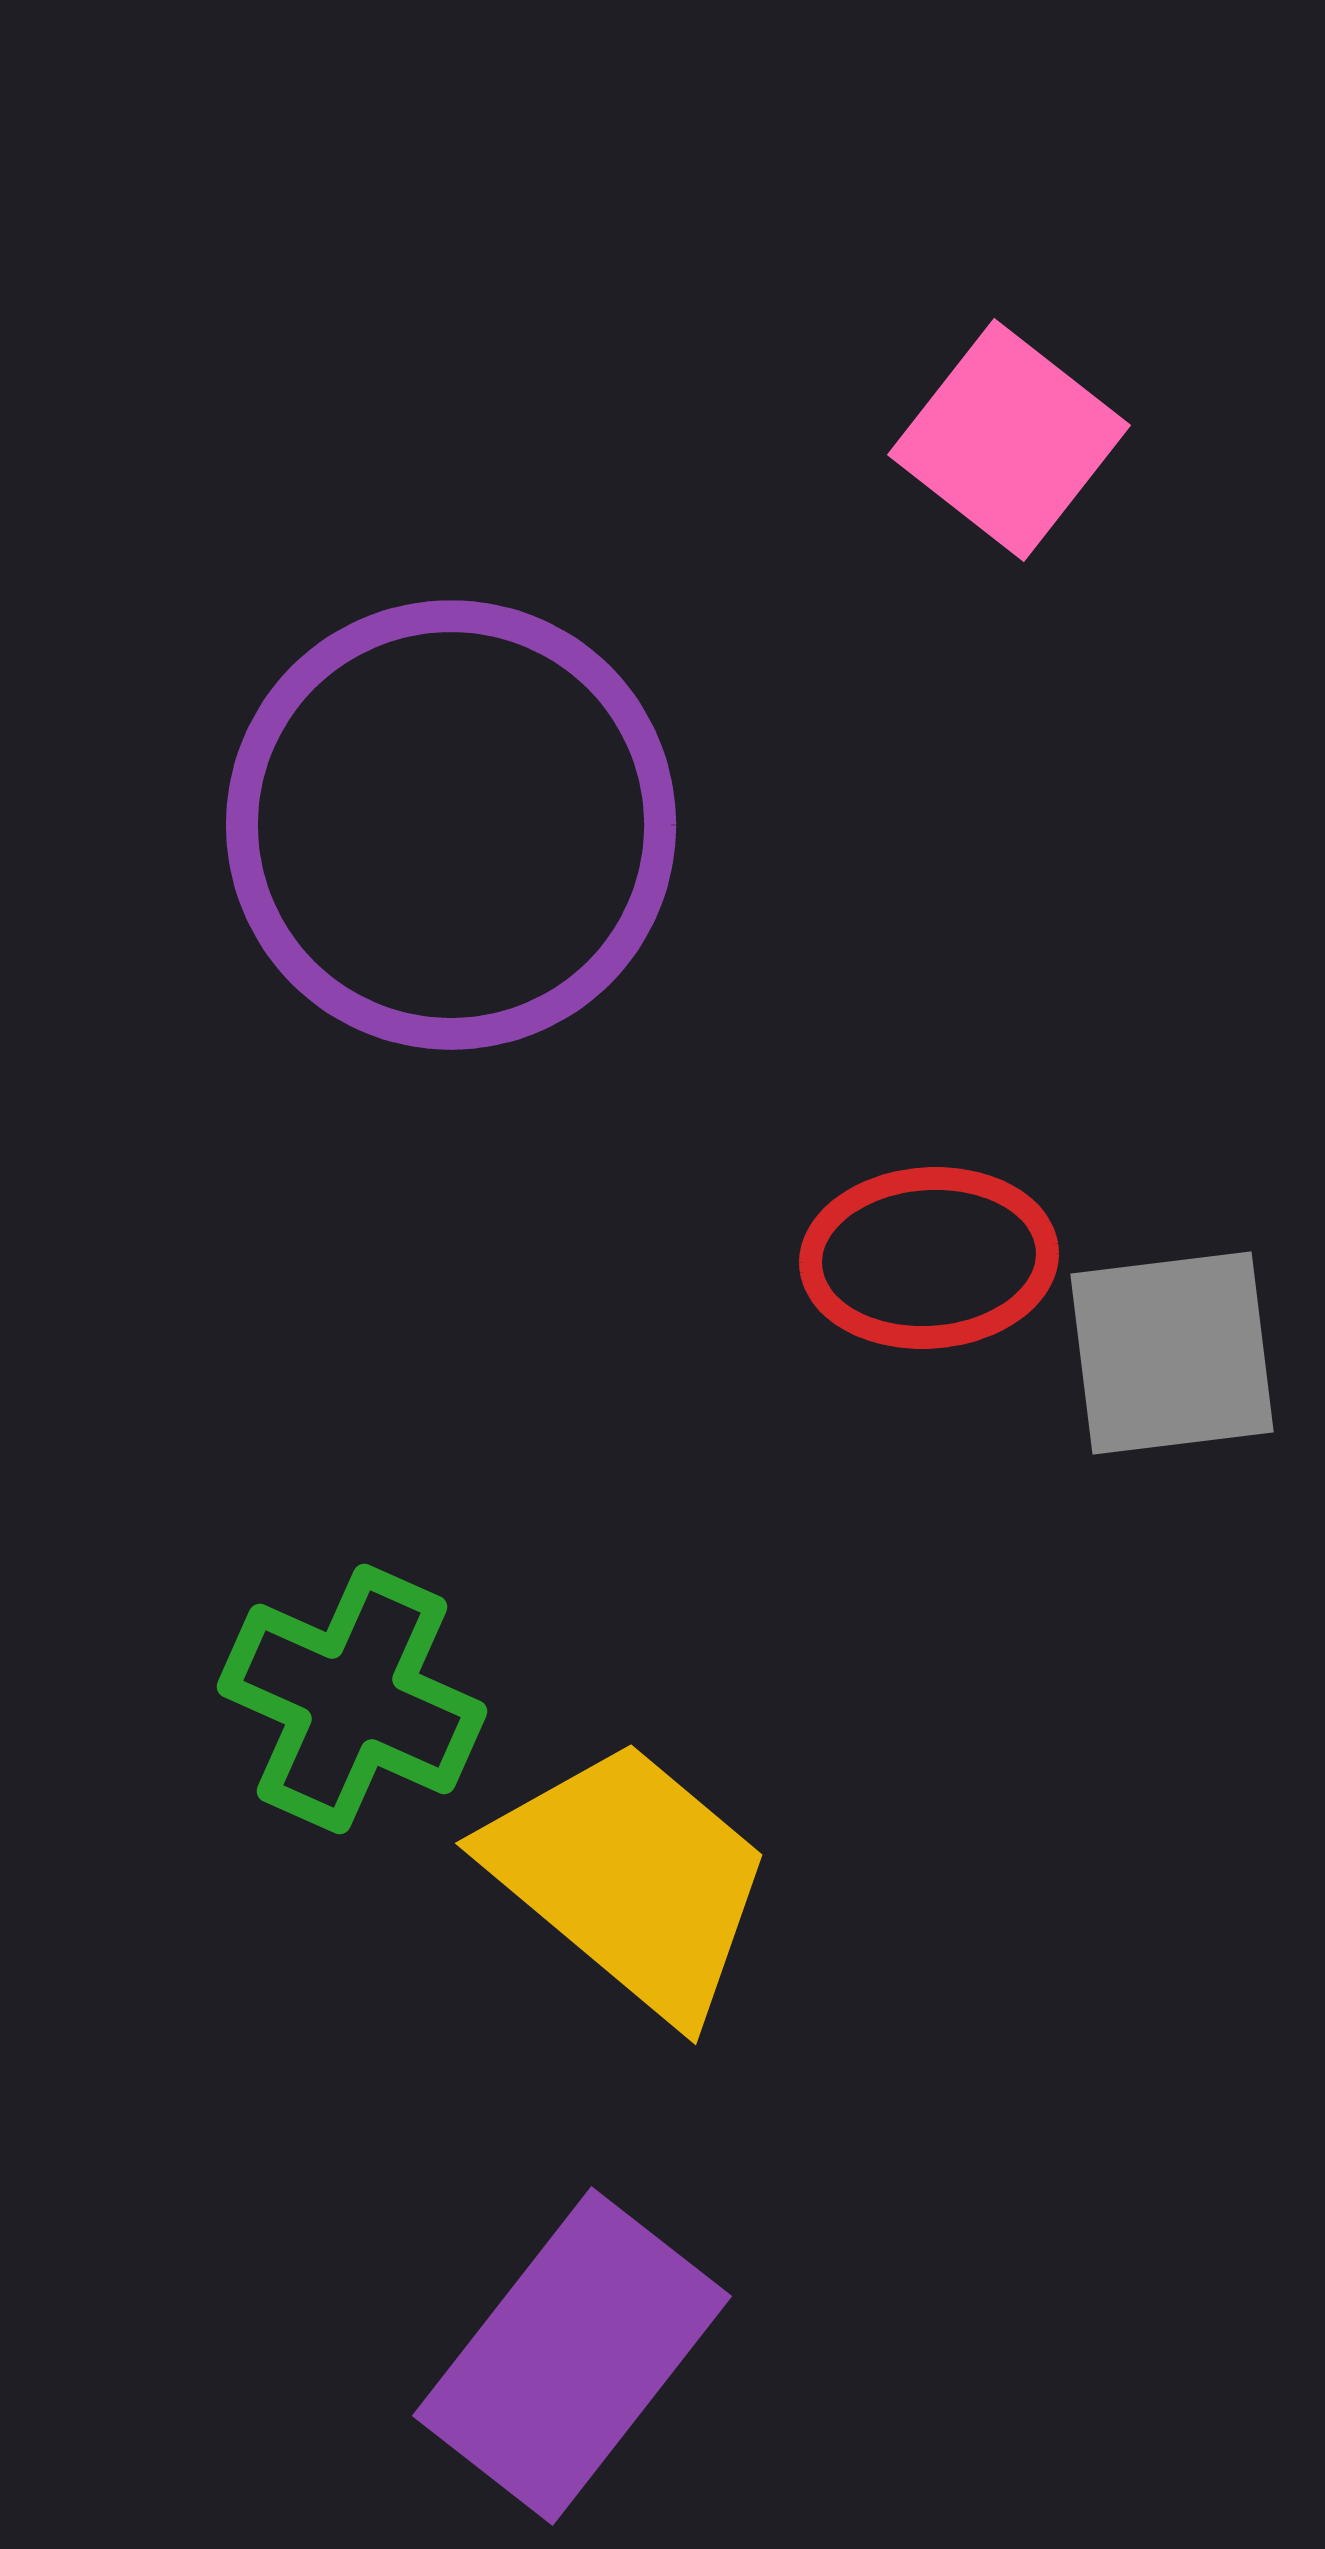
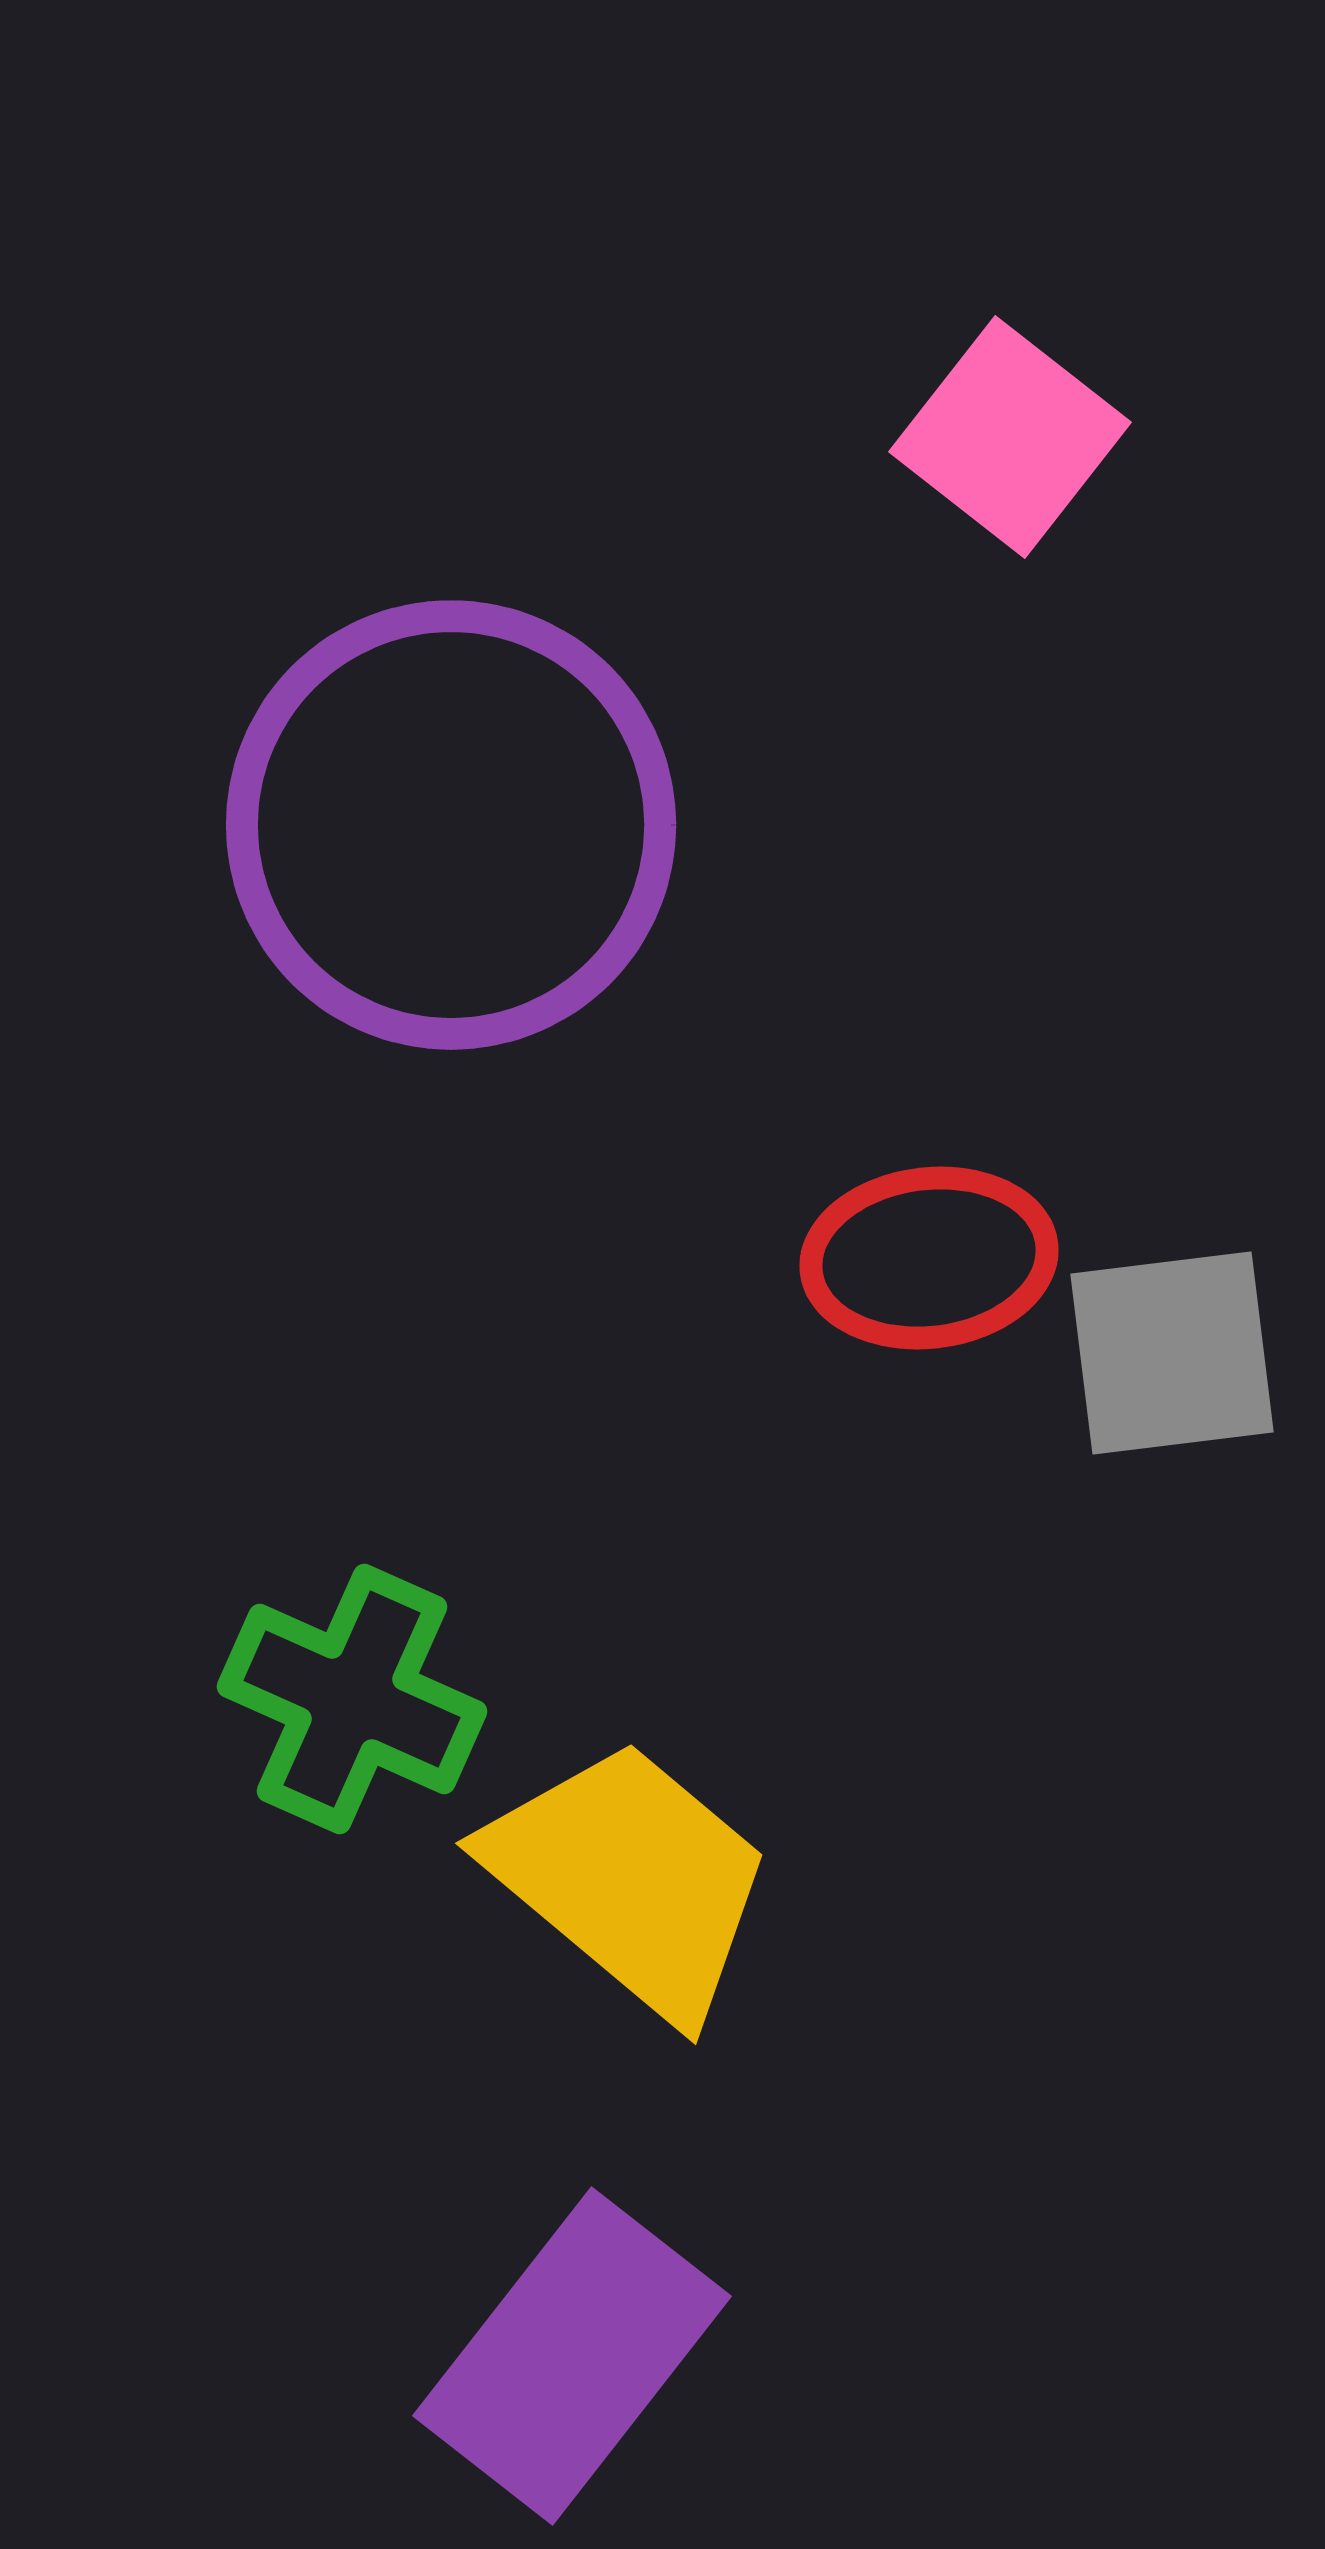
pink square: moved 1 px right, 3 px up
red ellipse: rotated 3 degrees counterclockwise
